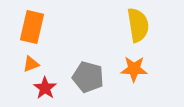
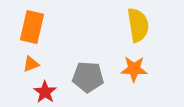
gray pentagon: rotated 12 degrees counterclockwise
red star: moved 4 px down
